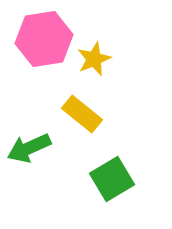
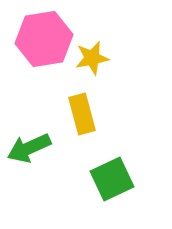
yellow star: moved 2 px left, 1 px up; rotated 12 degrees clockwise
yellow rectangle: rotated 36 degrees clockwise
green square: rotated 6 degrees clockwise
